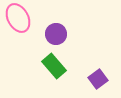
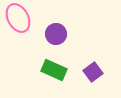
green rectangle: moved 4 px down; rotated 25 degrees counterclockwise
purple square: moved 5 px left, 7 px up
